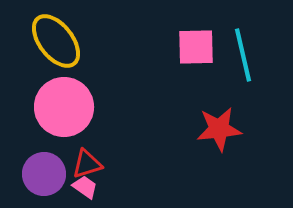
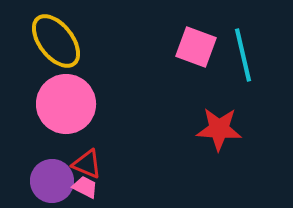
pink square: rotated 21 degrees clockwise
pink circle: moved 2 px right, 3 px up
red star: rotated 9 degrees clockwise
red triangle: rotated 40 degrees clockwise
purple circle: moved 8 px right, 7 px down
pink trapezoid: rotated 8 degrees counterclockwise
